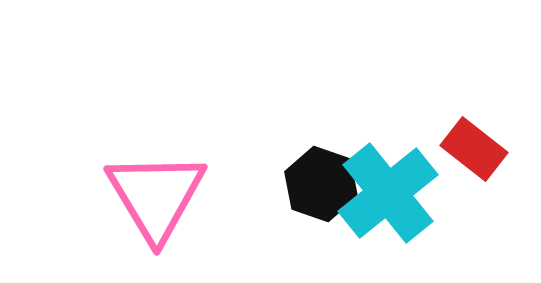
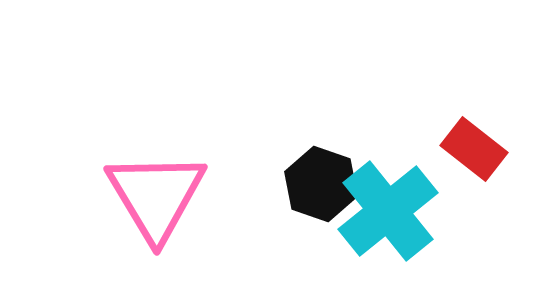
cyan cross: moved 18 px down
